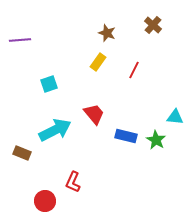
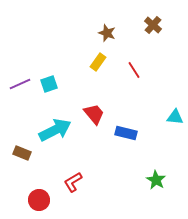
purple line: moved 44 px down; rotated 20 degrees counterclockwise
red line: rotated 60 degrees counterclockwise
blue rectangle: moved 3 px up
green star: moved 40 px down
red L-shape: rotated 35 degrees clockwise
red circle: moved 6 px left, 1 px up
